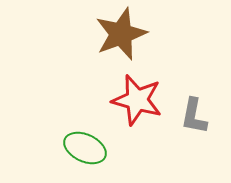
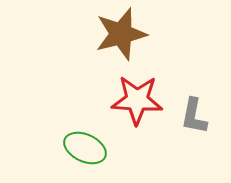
brown star: rotated 6 degrees clockwise
red star: rotated 12 degrees counterclockwise
